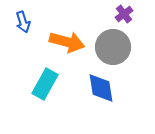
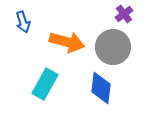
blue diamond: rotated 16 degrees clockwise
